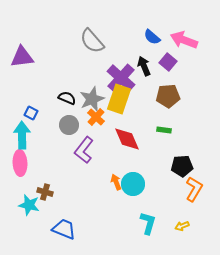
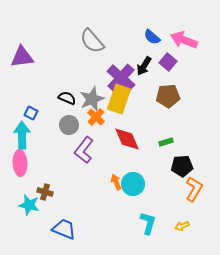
black arrow: rotated 126 degrees counterclockwise
green rectangle: moved 2 px right, 12 px down; rotated 24 degrees counterclockwise
